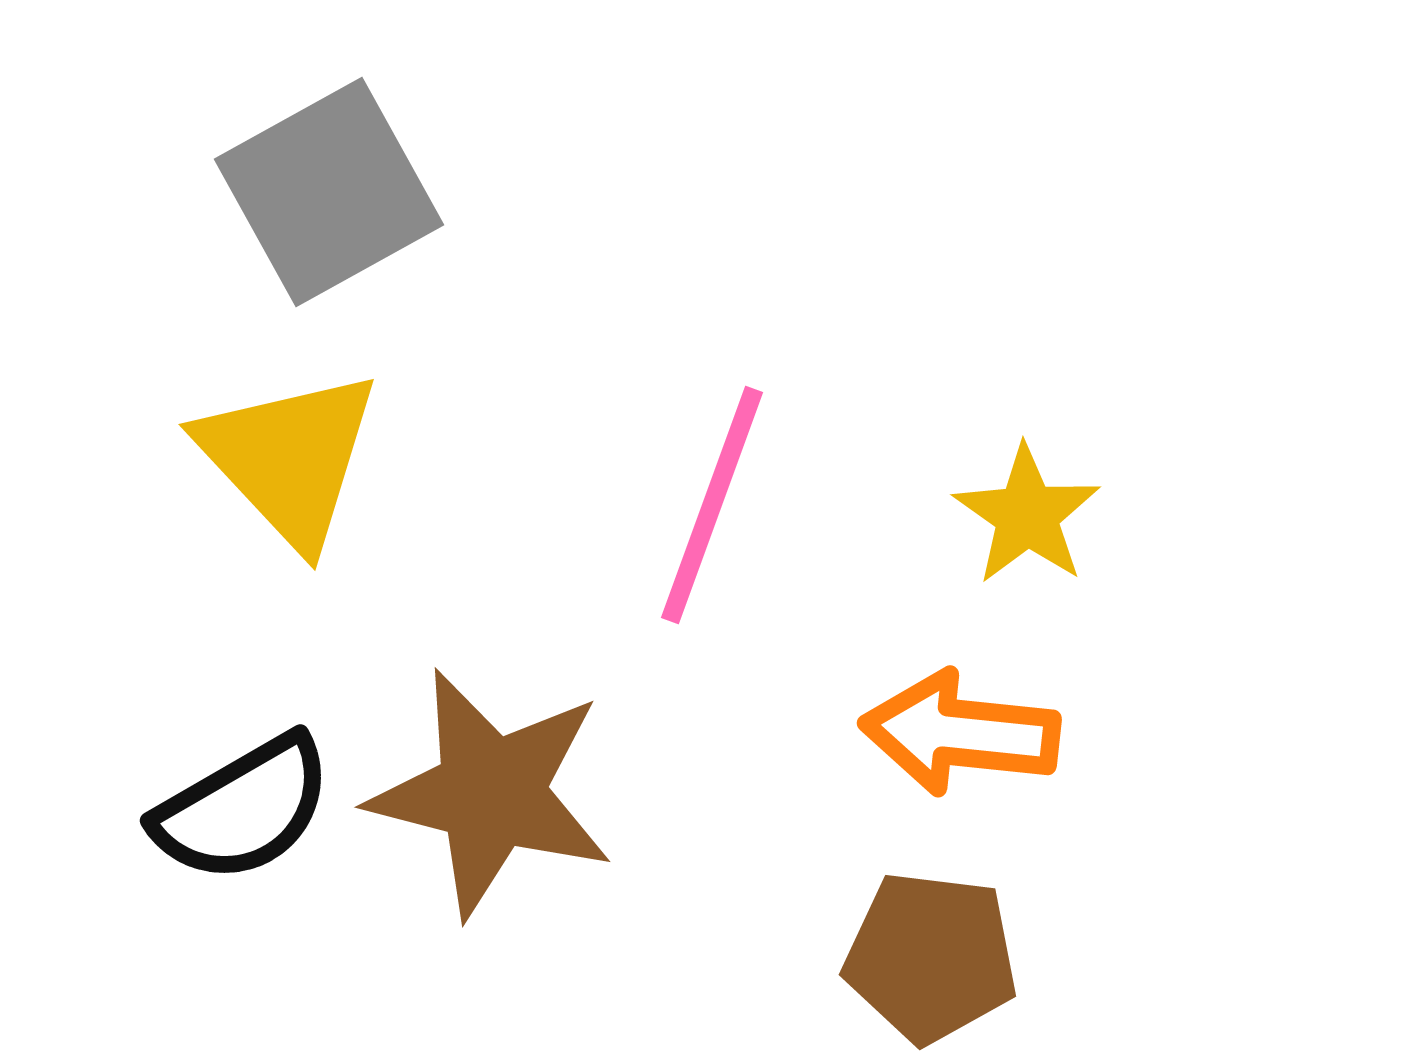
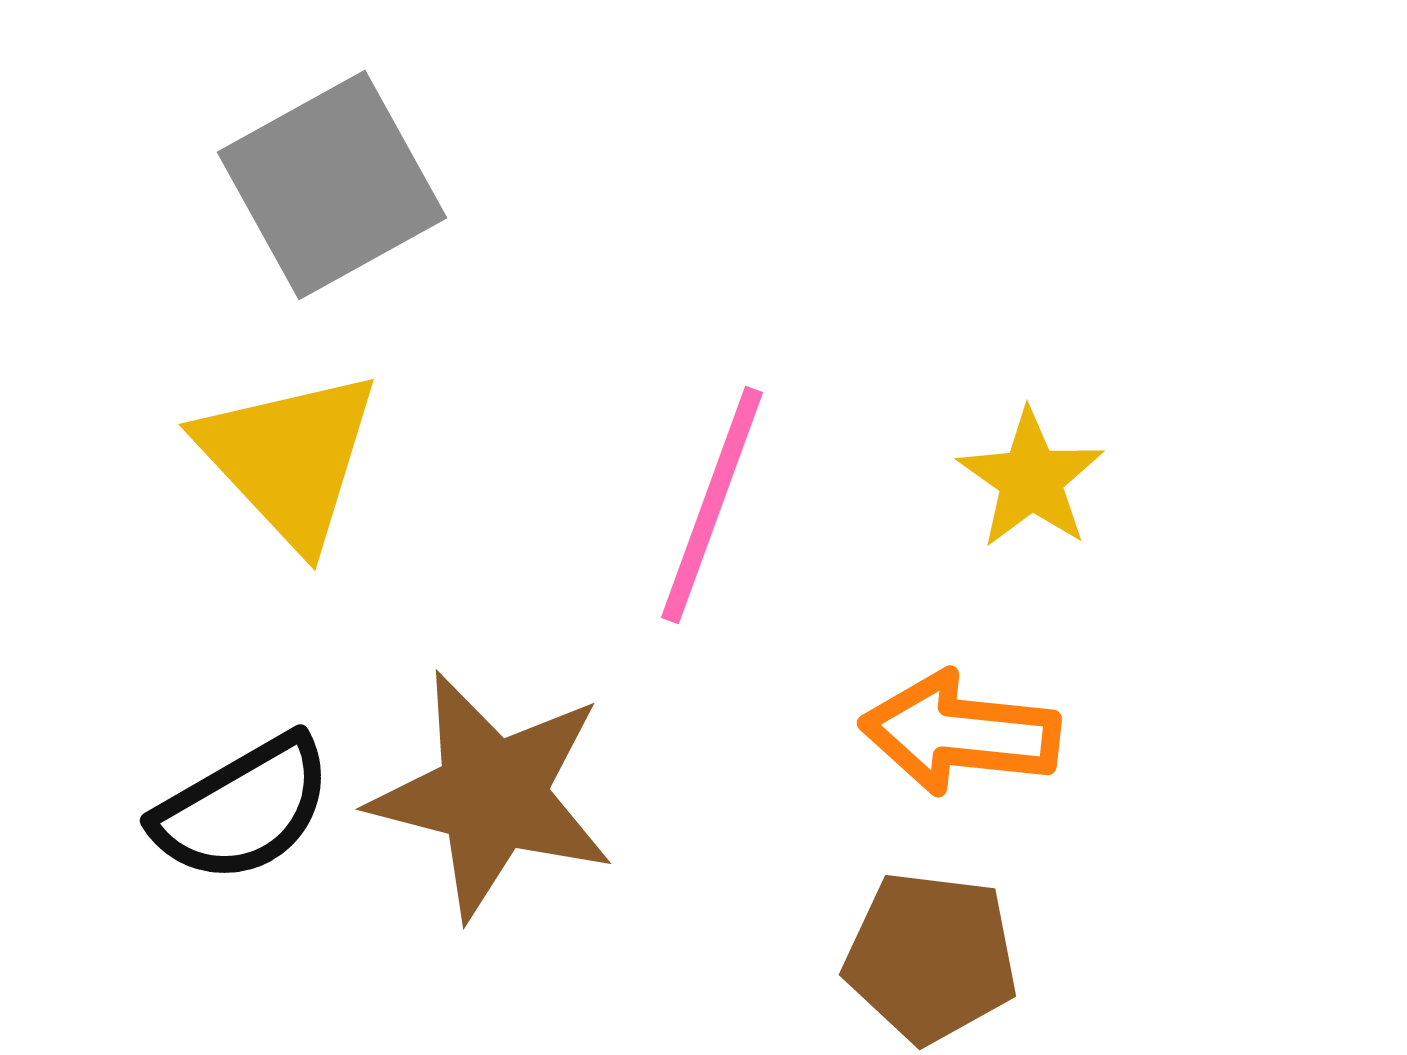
gray square: moved 3 px right, 7 px up
yellow star: moved 4 px right, 36 px up
brown star: moved 1 px right, 2 px down
